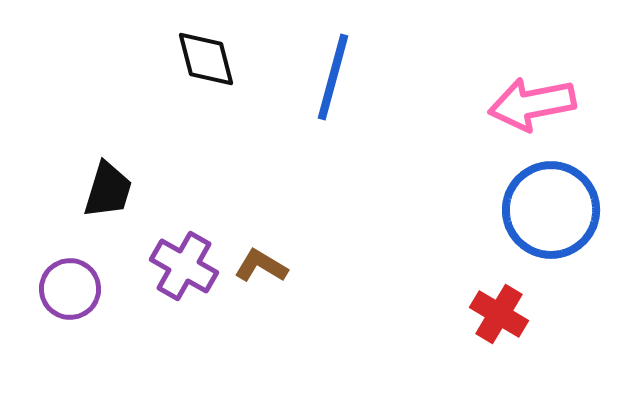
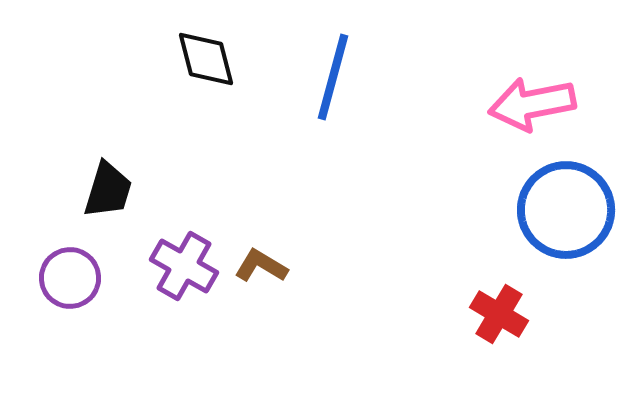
blue circle: moved 15 px right
purple circle: moved 11 px up
